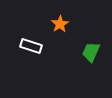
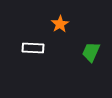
white rectangle: moved 2 px right, 2 px down; rotated 15 degrees counterclockwise
